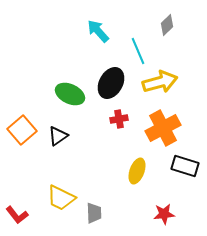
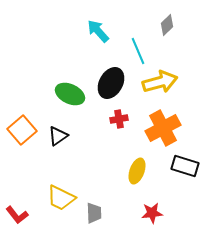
red star: moved 12 px left, 1 px up
